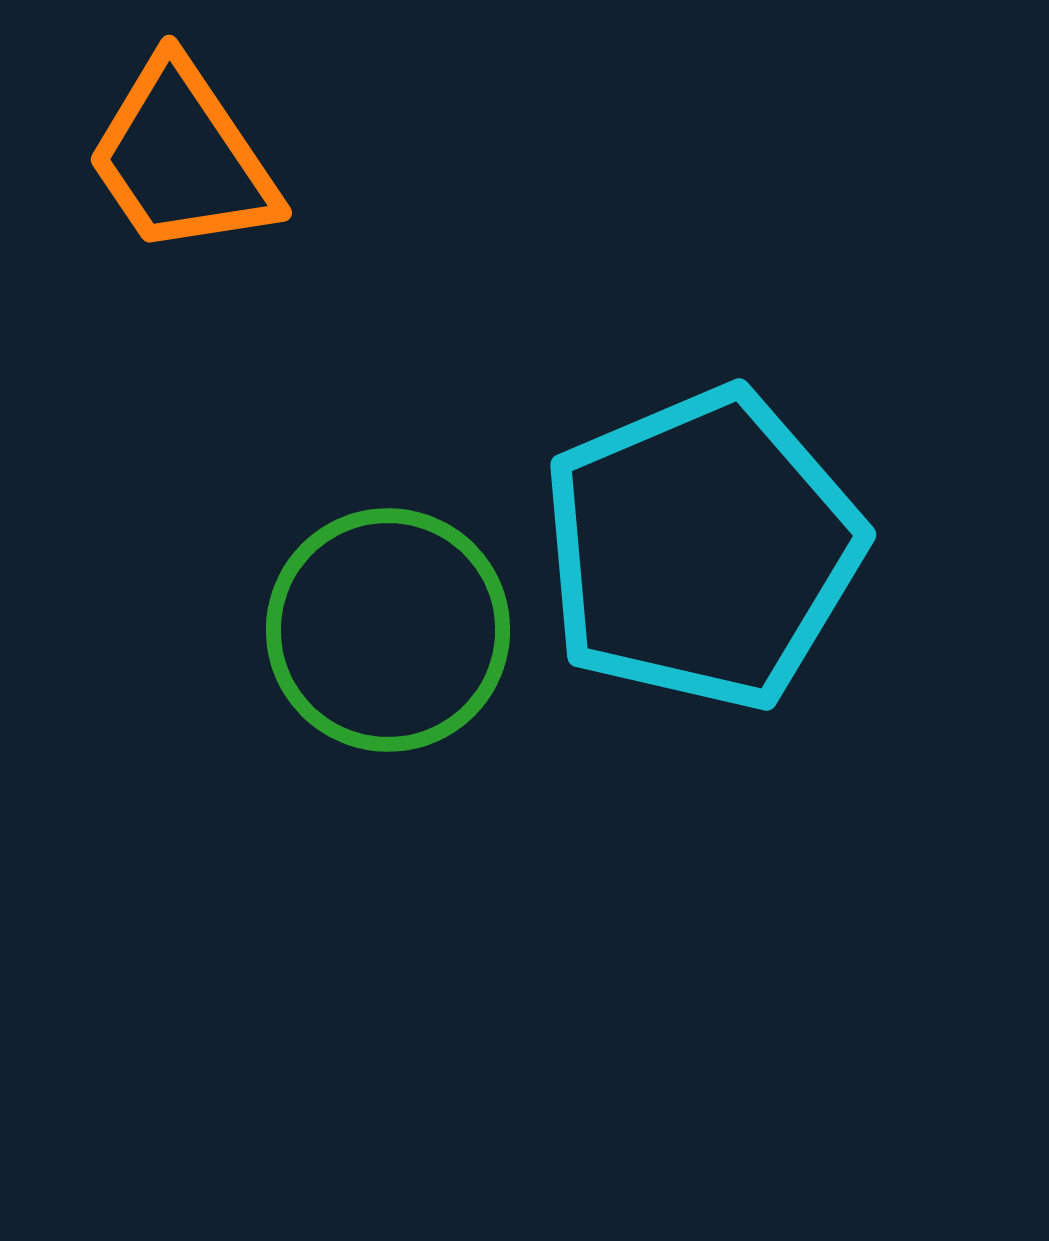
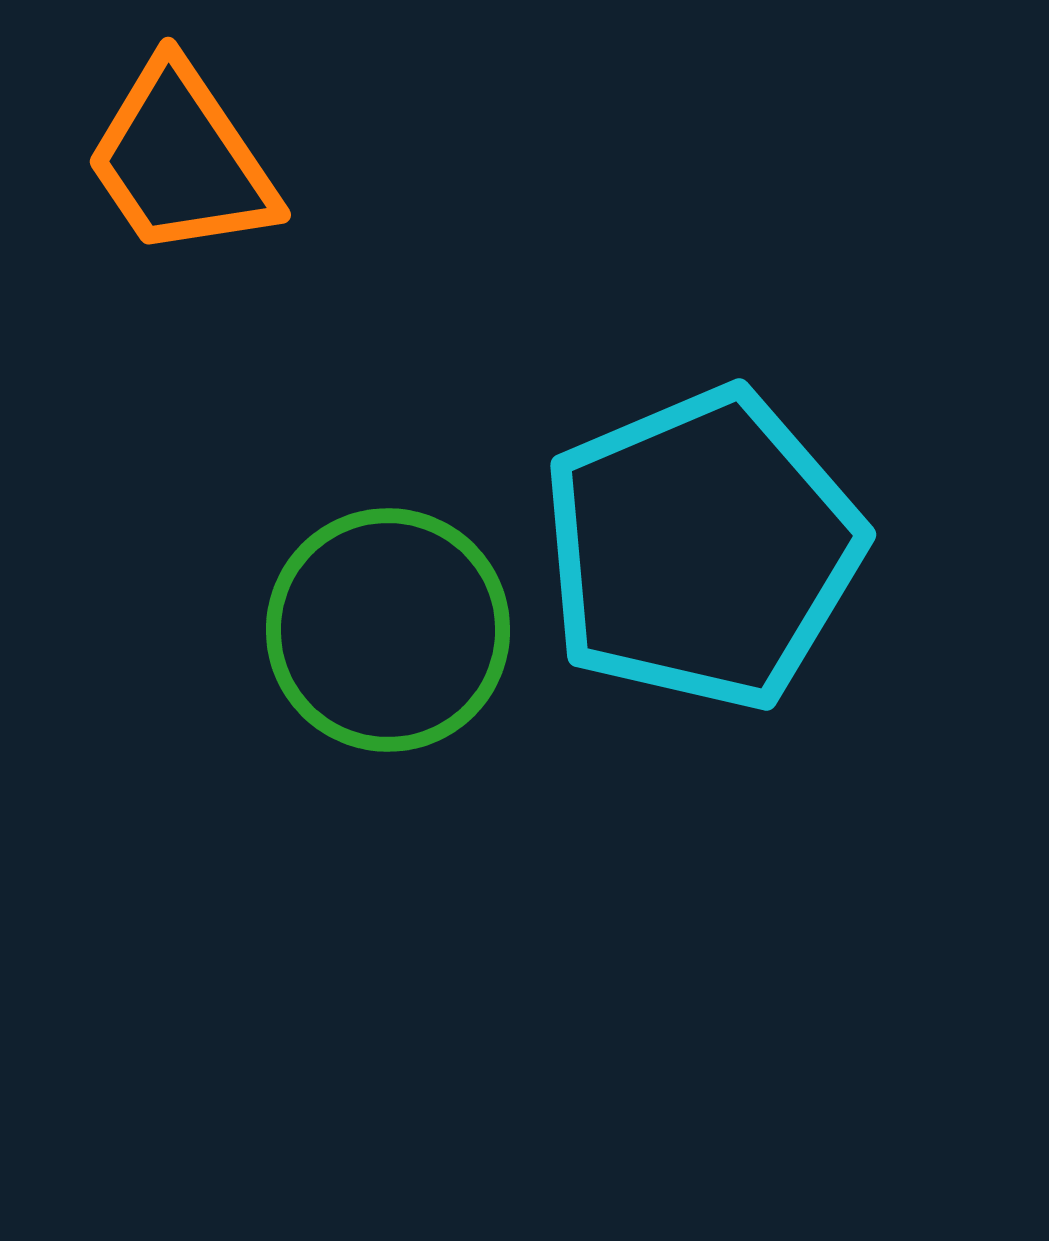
orange trapezoid: moved 1 px left, 2 px down
